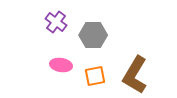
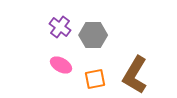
purple cross: moved 4 px right, 5 px down
pink ellipse: rotated 20 degrees clockwise
orange square: moved 3 px down
